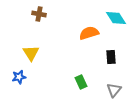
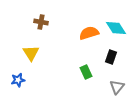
brown cross: moved 2 px right, 8 px down
cyan diamond: moved 10 px down
black rectangle: rotated 24 degrees clockwise
blue star: moved 1 px left, 3 px down
green rectangle: moved 5 px right, 10 px up
gray triangle: moved 3 px right, 3 px up
